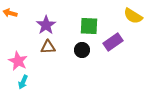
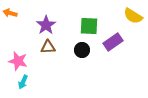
pink star: rotated 12 degrees counterclockwise
